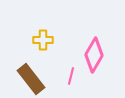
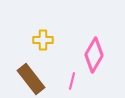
pink line: moved 1 px right, 5 px down
